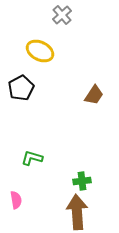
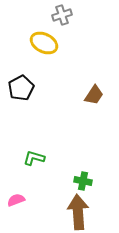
gray cross: rotated 24 degrees clockwise
yellow ellipse: moved 4 px right, 8 px up
green L-shape: moved 2 px right
green cross: moved 1 px right; rotated 18 degrees clockwise
pink semicircle: rotated 102 degrees counterclockwise
brown arrow: moved 1 px right
